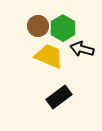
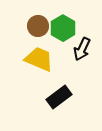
black arrow: rotated 80 degrees counterclockwise
yellow trapezoid: moved 10 px left, 3 px down
